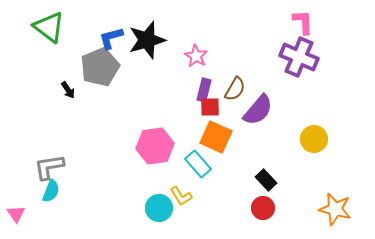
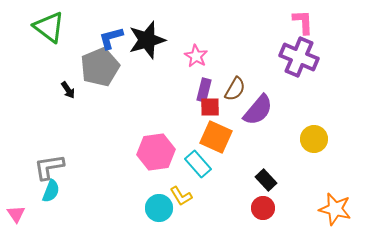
pink hexagon: moved 1 px right, 6 px down
